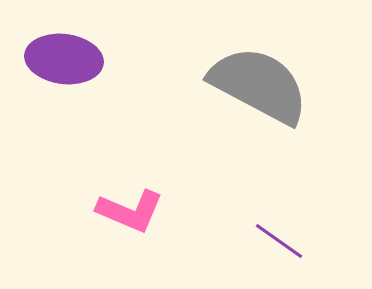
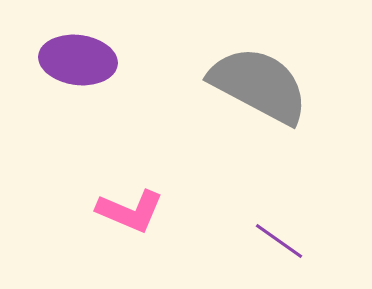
purple ellipse: moved 14 px right, 1 px down
